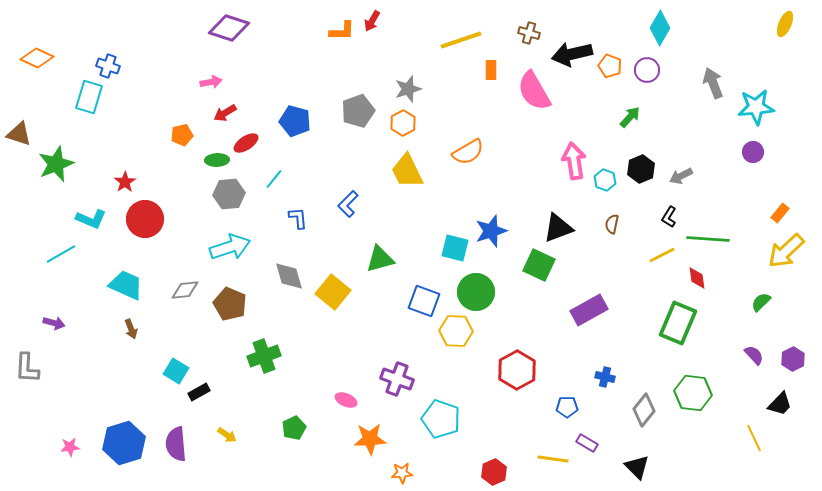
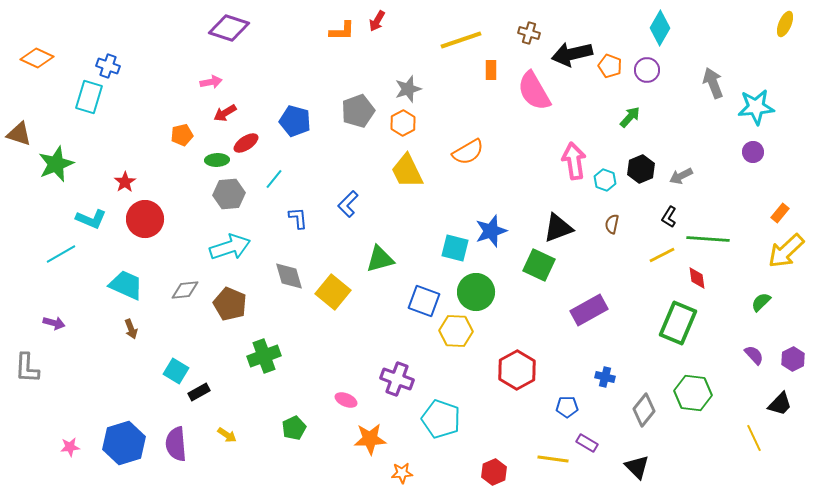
red arrow at (372, 21): moved 5 px right
